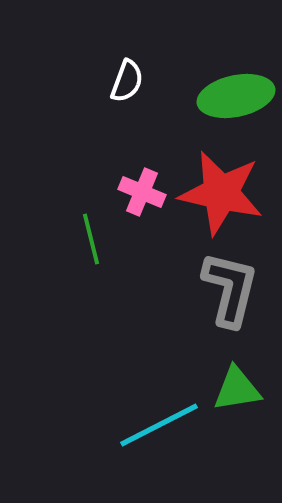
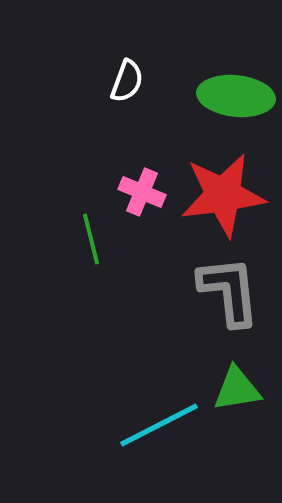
green ellipse: rotated 18 degrees clockwise
red star: moved 2 px right, 2 px down; rotated 20 degrees counterclockwise
gray L-shape: moved 1 px left, 2 px down; rotated 20 degrees counterclockwise
